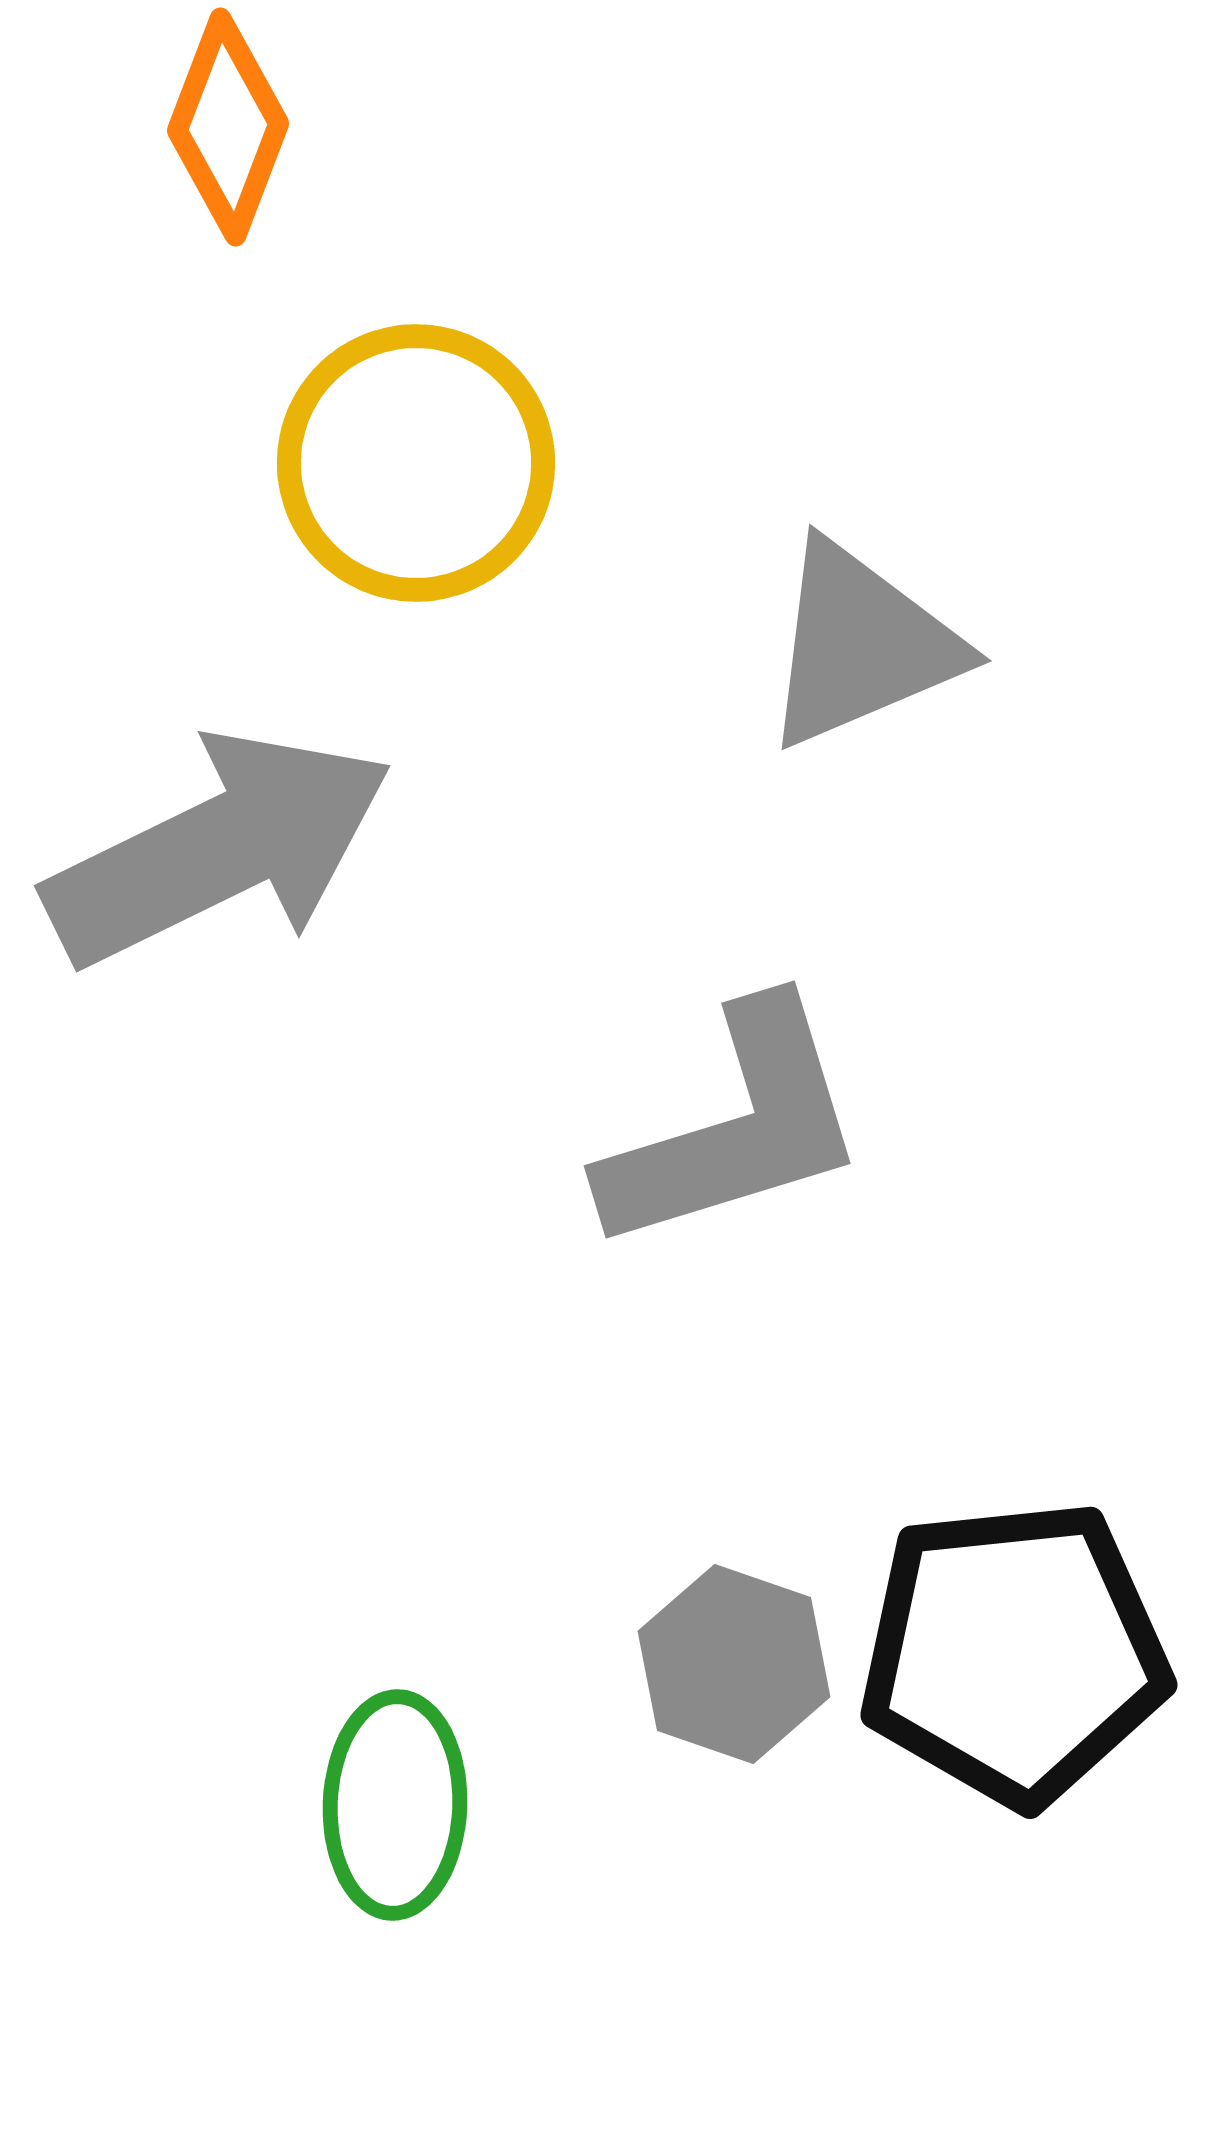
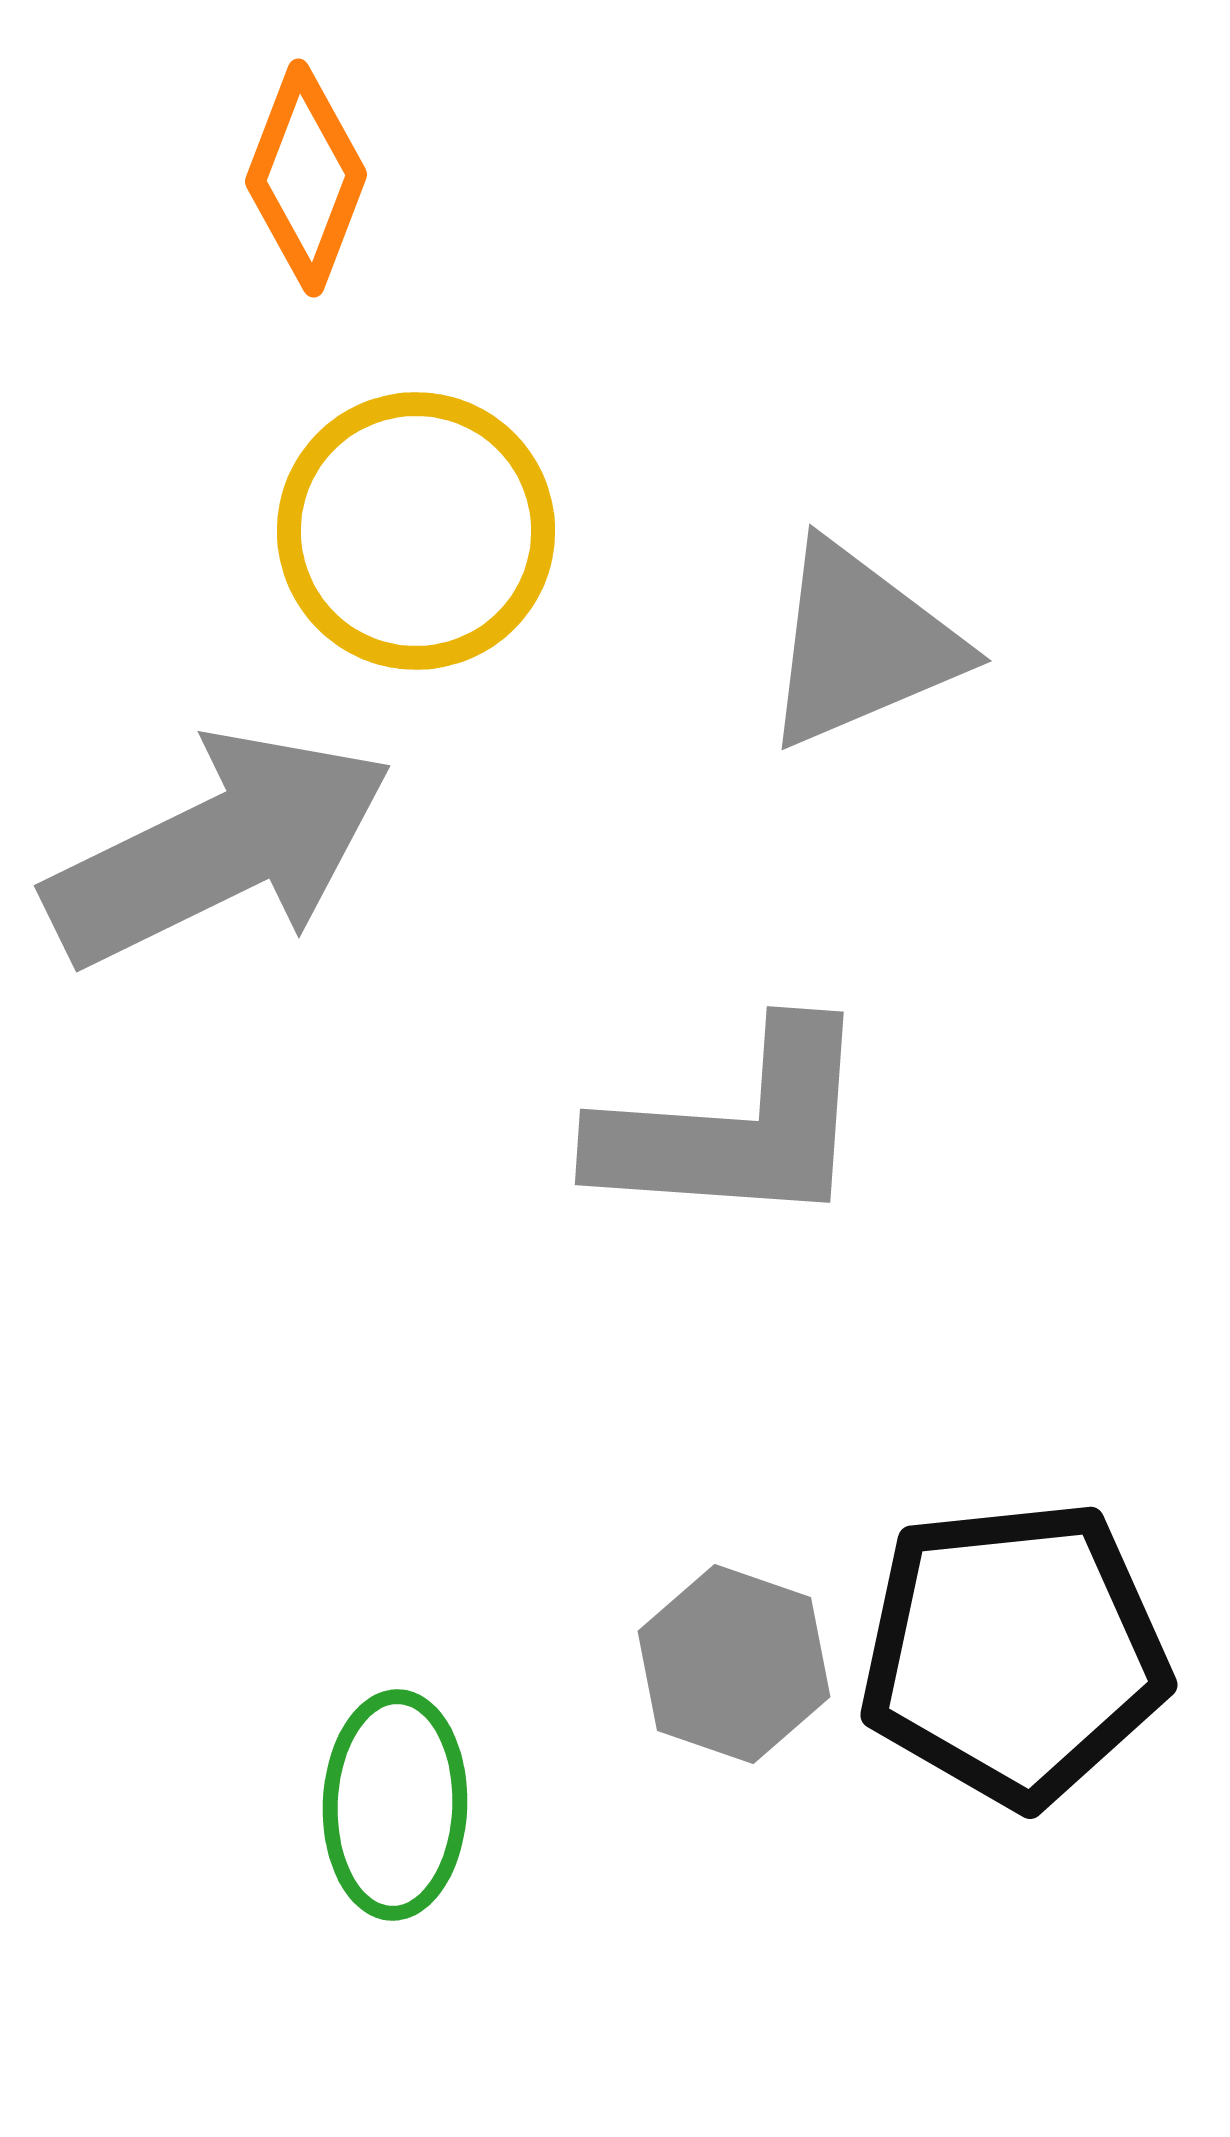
orange diamond: moved 78 px right, 51 px down
yellow circle: moved 68 px down
gray L-shape: rotated 21 degrees clockwise
